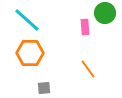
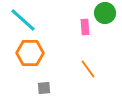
cyan line: moved 4 px left
